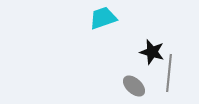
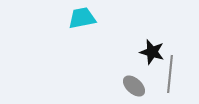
cyan trapezoid: moved 21 px left; rotated 8 degrees clockwise
gray line: moved 1 px right, 1 px down
